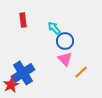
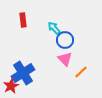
blue circle: moved 1 px up
red star: moved 1 px down
